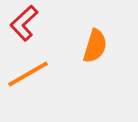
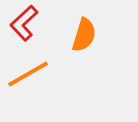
orange semicircle: moved 11 px left, 11 px up
